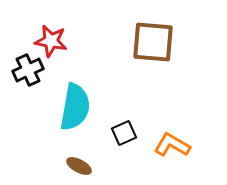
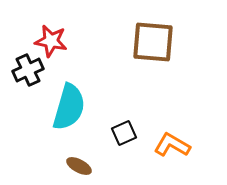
cyan semicircle: moved 6 px left; rotated 6 degrees clockwise
